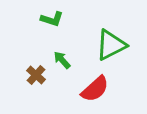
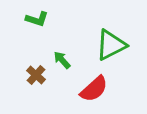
green L-shape: moved 15 px left
red semicircle: moved 1 px left
